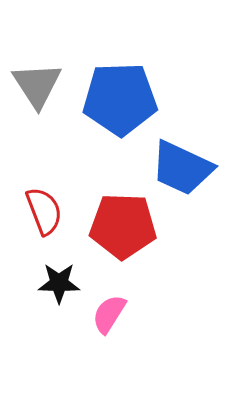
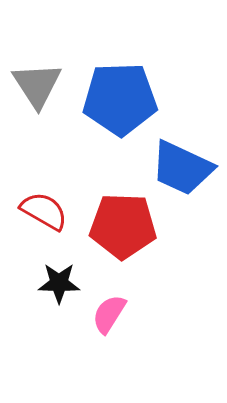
red semicircle: rotated 39 degrees counterclockwise
